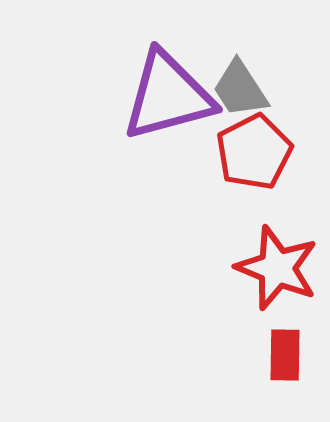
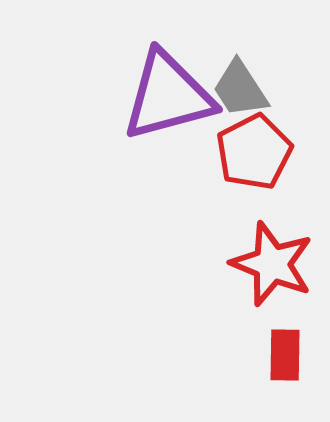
red star: moved 5 px left, 4 px up
